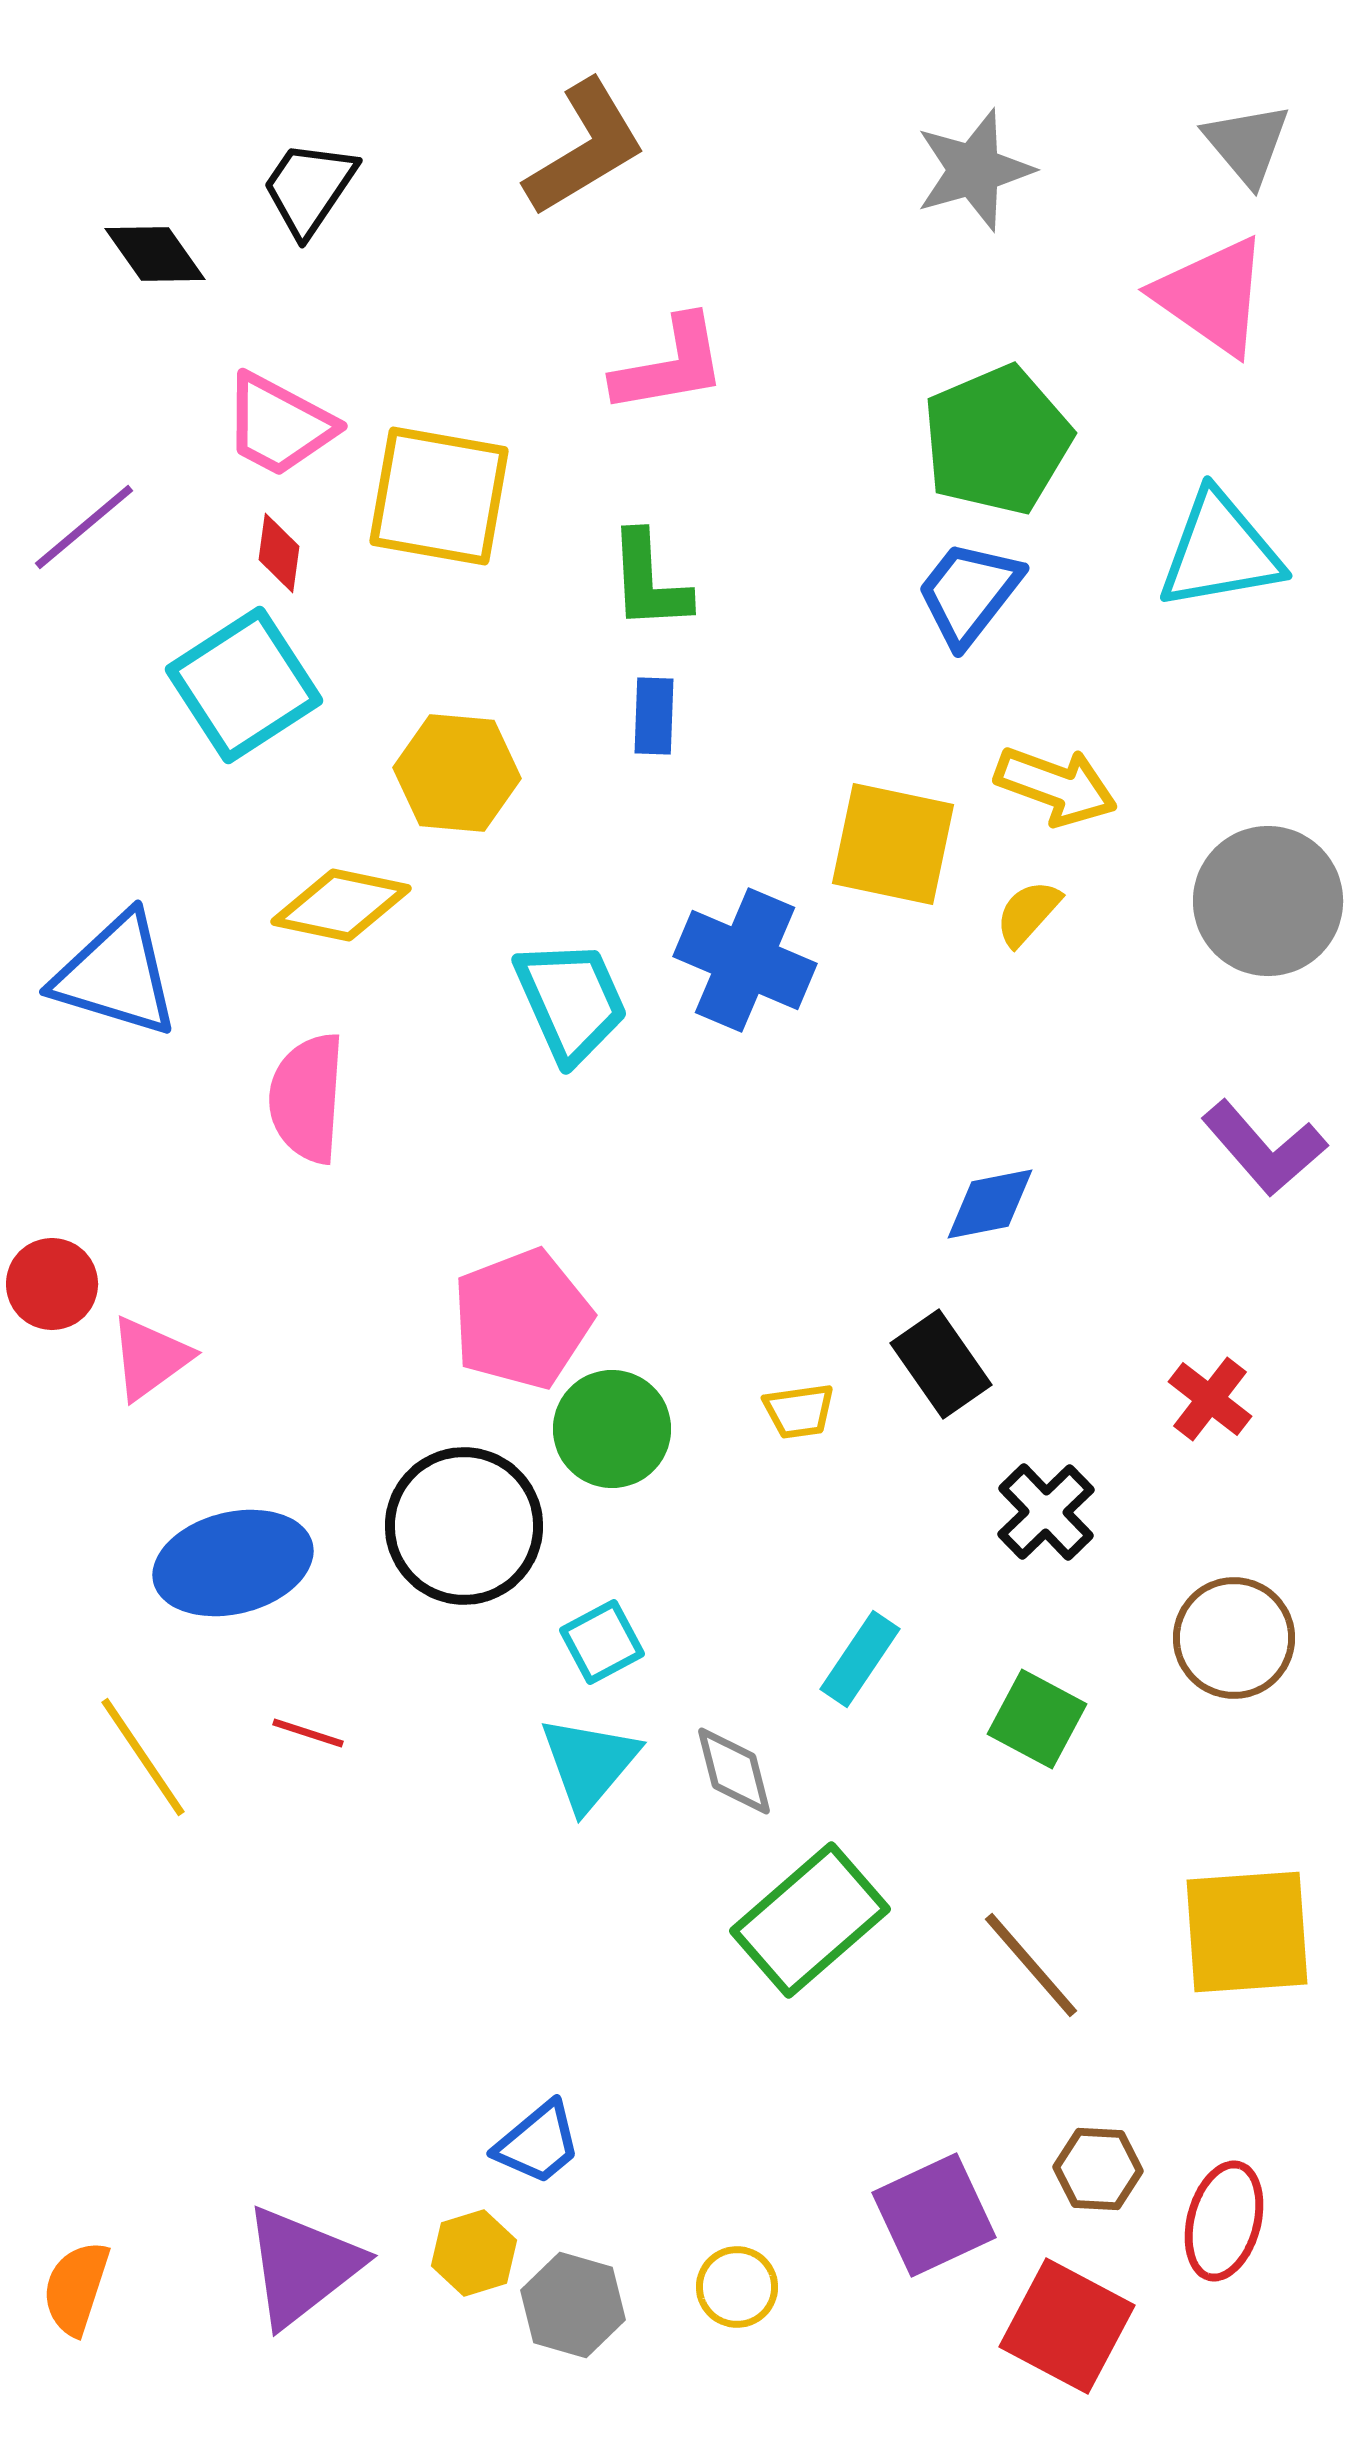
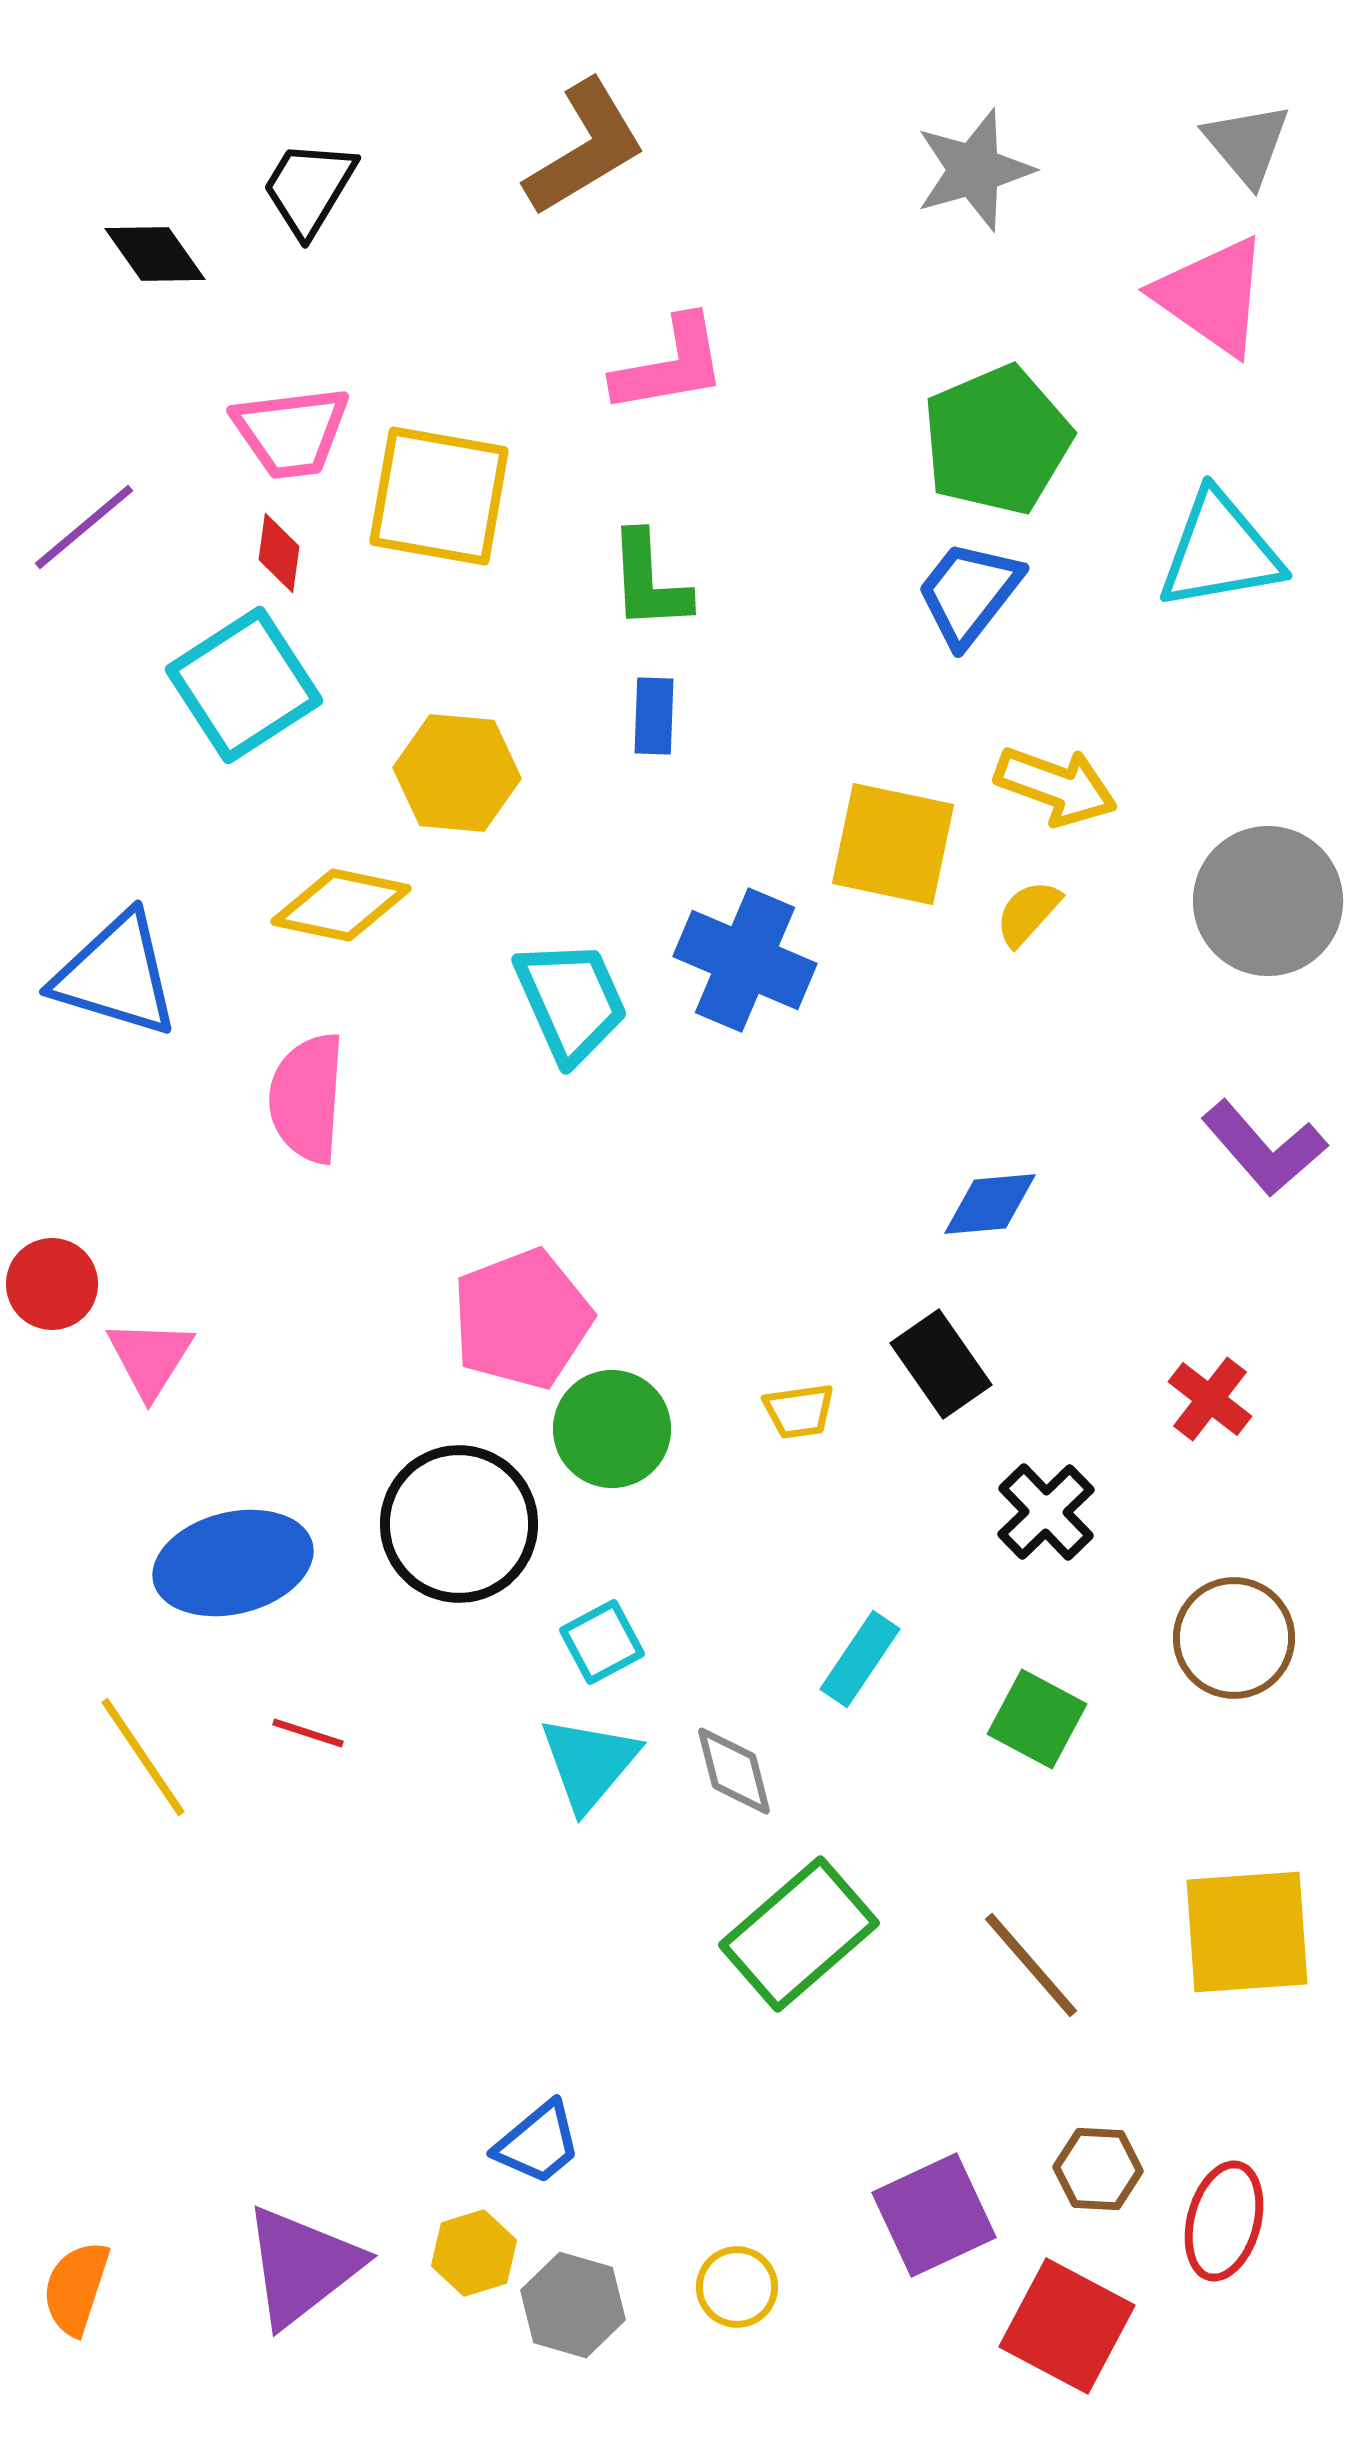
black trapezoid at (309, 188): rotated 3 degrees counterclockwise
pink trapezoid at (279, 425): moved 12 px right, 7 px down; rotated 35 degrees counterclockwise
blue diamond at (990, 1204): rotated 6 degrees clockwise
pink triangle at (150, 1358): rotated 22 degrees counterclockwise
black circle at (464, 1526): moved 5 px left, 2 px up
green rectangle at (810, 1920): moved 11 px left, 14 px down
